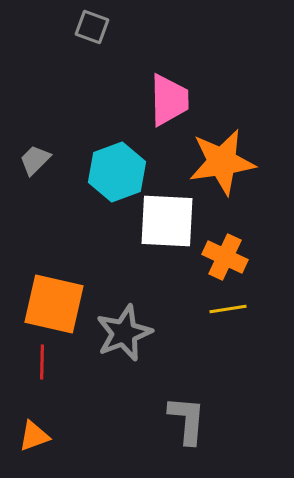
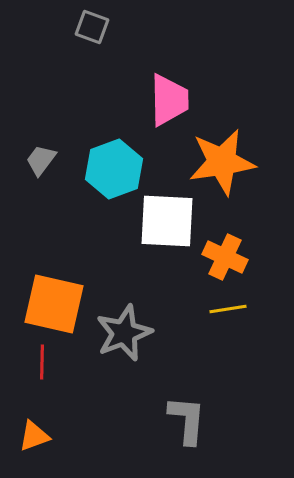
gray trapezoid: moved 6 px right; rotated 8 degrees counterclockwise
cyan hexagon: moved 3 px left, 3 px up
